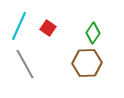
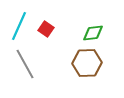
red square: moved 2 px left, 1 px down
green diamond: rotated 50 degrees clockwise
